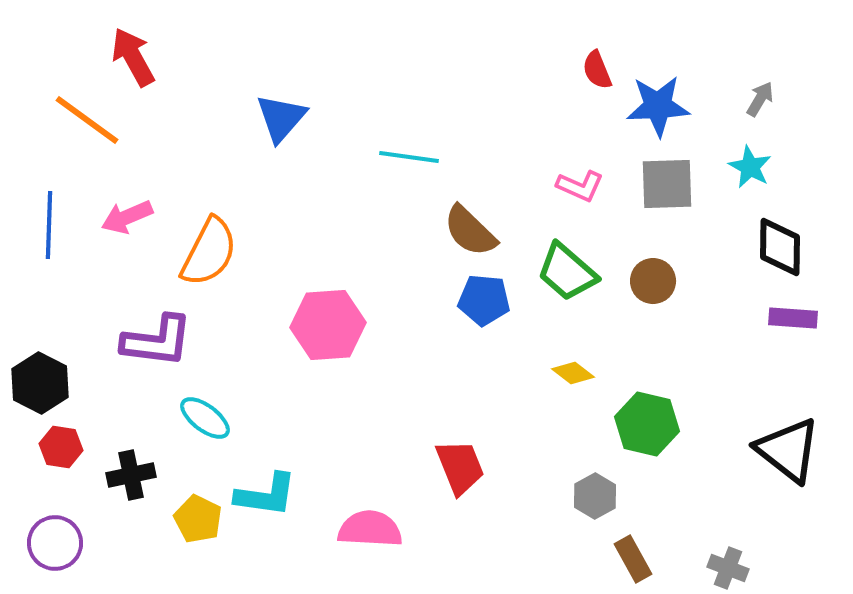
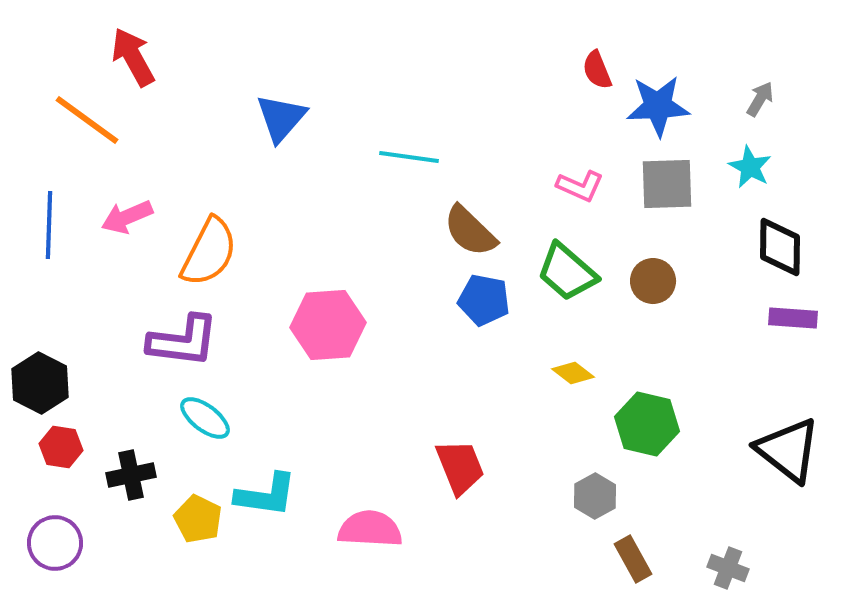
blue pentagon: rotated 6 degrees clockwise
purple L-shape: moved 26 px right
